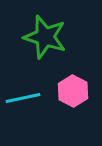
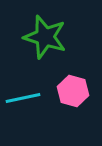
pink hexagon: rotated 12 degrees counterclockwise
